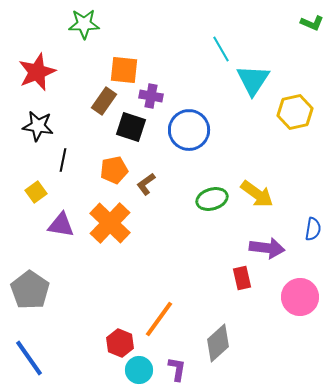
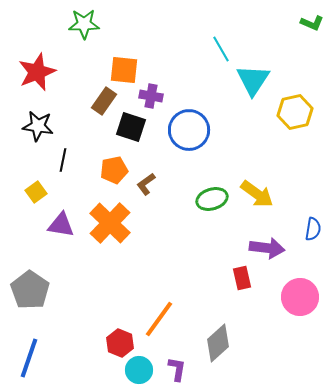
blue line: rotated 54 degrees clockwise
